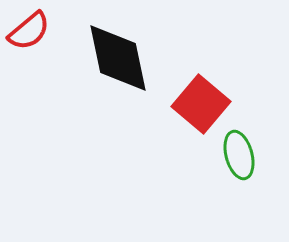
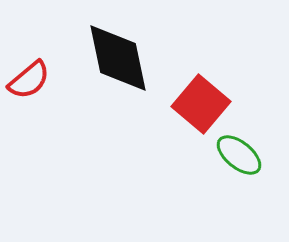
red semicircle: moved 49 px down
green ellipse: rotated 36 degrees counterclockwise
